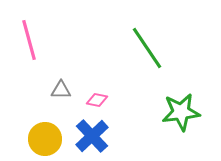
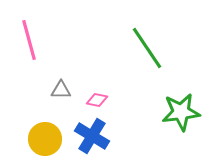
blue cross: rotated 16 degrees counterclockwise
